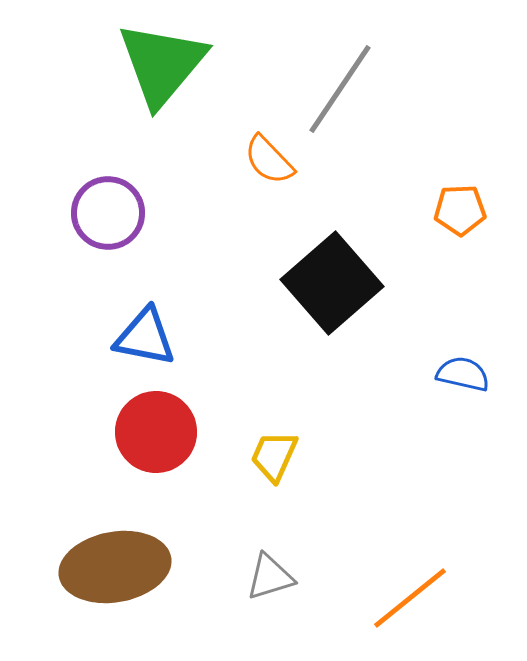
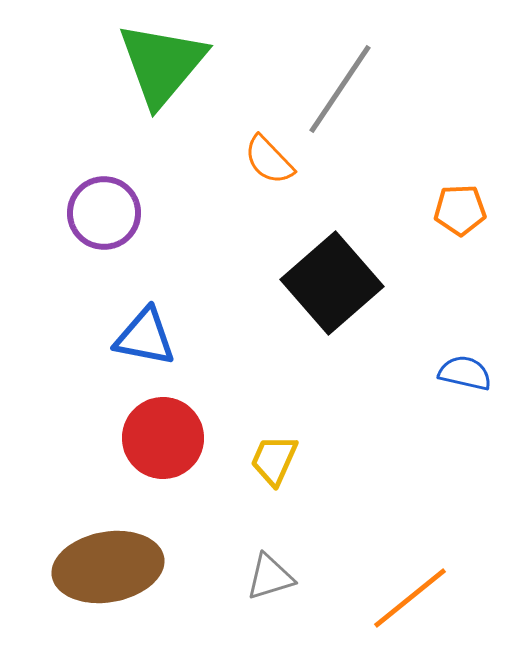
purple circle: moved 4 px left
blue semicircle: moved 2 px right, 1 px up
red circle: moved 7 px right, 6 px down
yellow trapezoid: moved 4 px down
brown ellipse: moved 7 px left
